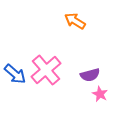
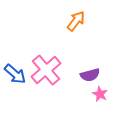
orange arrow: moved 1 px right; rotated 95 degrees clockwise
